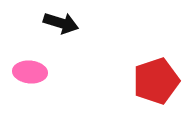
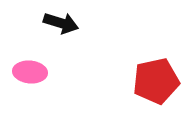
red pentagon: rotated 6 degrees clockwise
